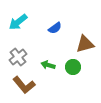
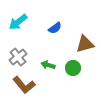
green circle: moved 1 px down
